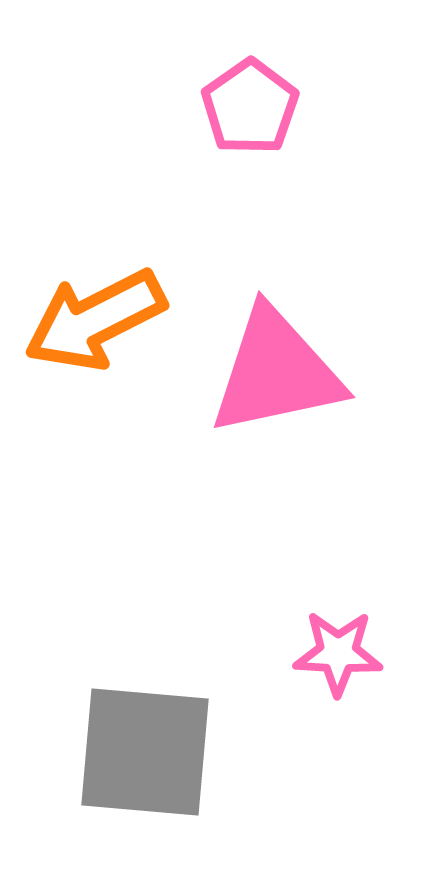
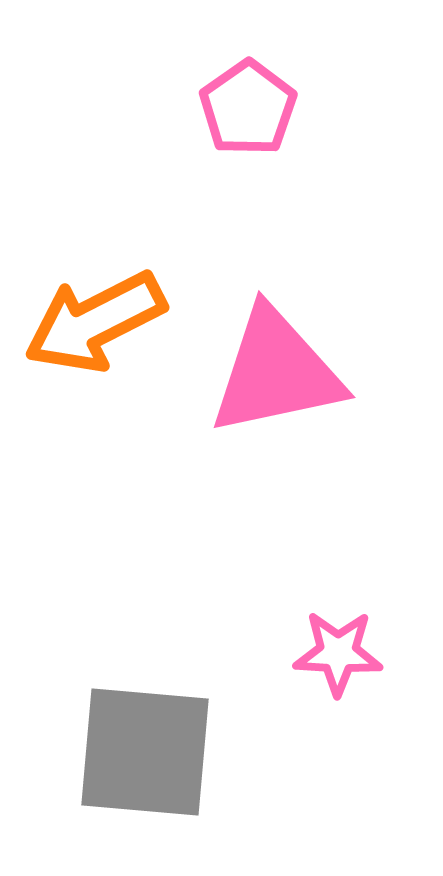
pink pentagon: moved 2 px left, 1 px down
orange arrow: moved 2 px down
